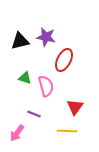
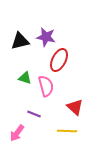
red ellipse: moved 5 px left
red triangle: rotated 24 degrees counterclockwise
